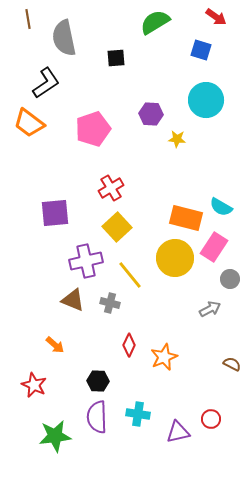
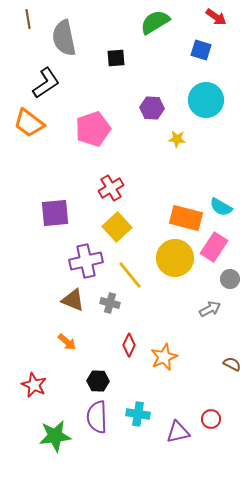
purple hexagon: moved 1 px right, 6 px up
orange arrow: moved 12 px right, 3 px up
